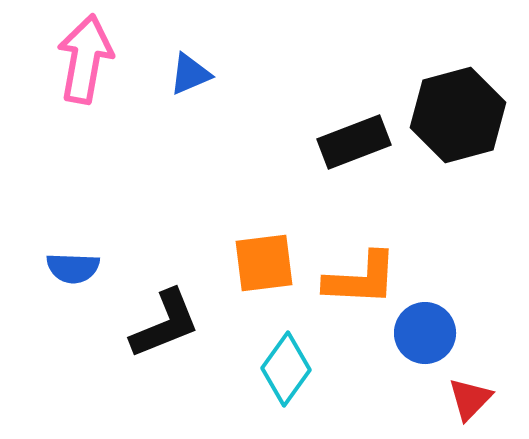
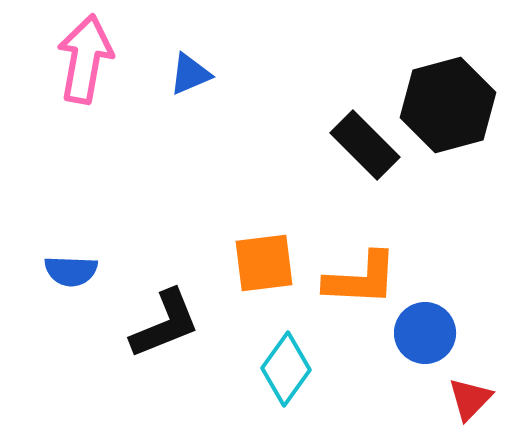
black hexagon: moved 10 px left, 10 px up
black rectangle: moved 11 px right, 3 px down; rotated 66 degrees clockwise
blue semicircle: moved 2 px left, 3 px down
